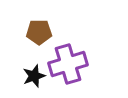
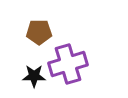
black star: rotated 20 degrees clockwise
